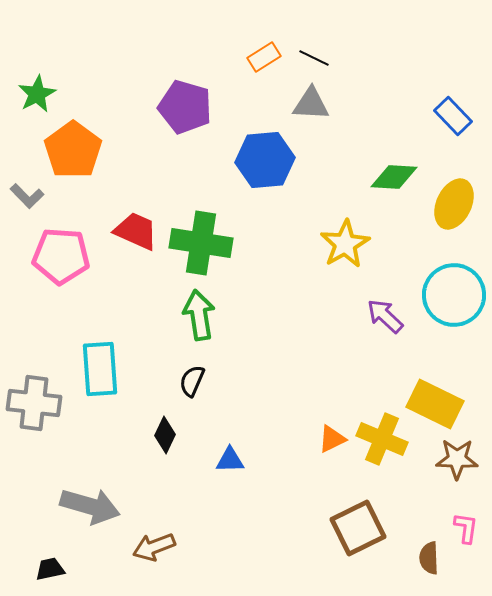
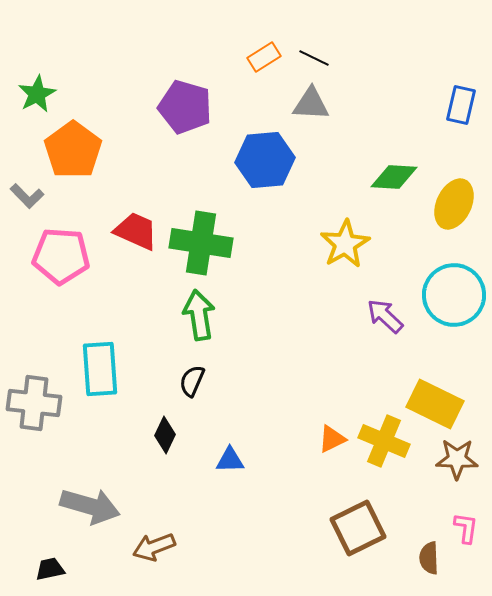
blue rectangle: moved 8 px right, 11 px up; rotated 57 degrees clockwise
yellow cross: moved 2 px right, 2 px down
